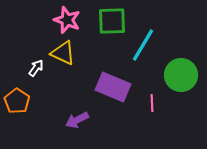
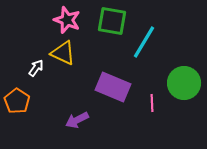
green square: rotated 12 degrees clockwise
cyan line: moved 1 px right, 3 px up
green circle: moved 3 px right, 8 px down
